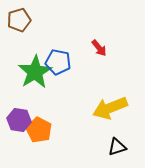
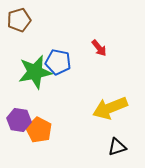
green star: rotated 20 degrees clockwise
